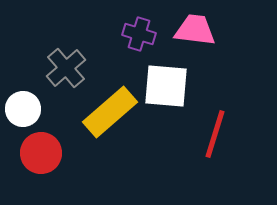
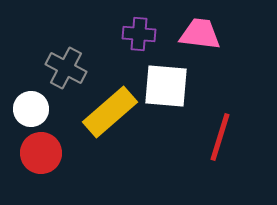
pink trapezoid: moved 5 px right, 4 px down
purple cross: rotated 12 degrees counterclockwise
gray cross: rotated 21 degrees counterclockwise
white circle: moved 8 px right
red line: moved 5 px right, 3 px down
